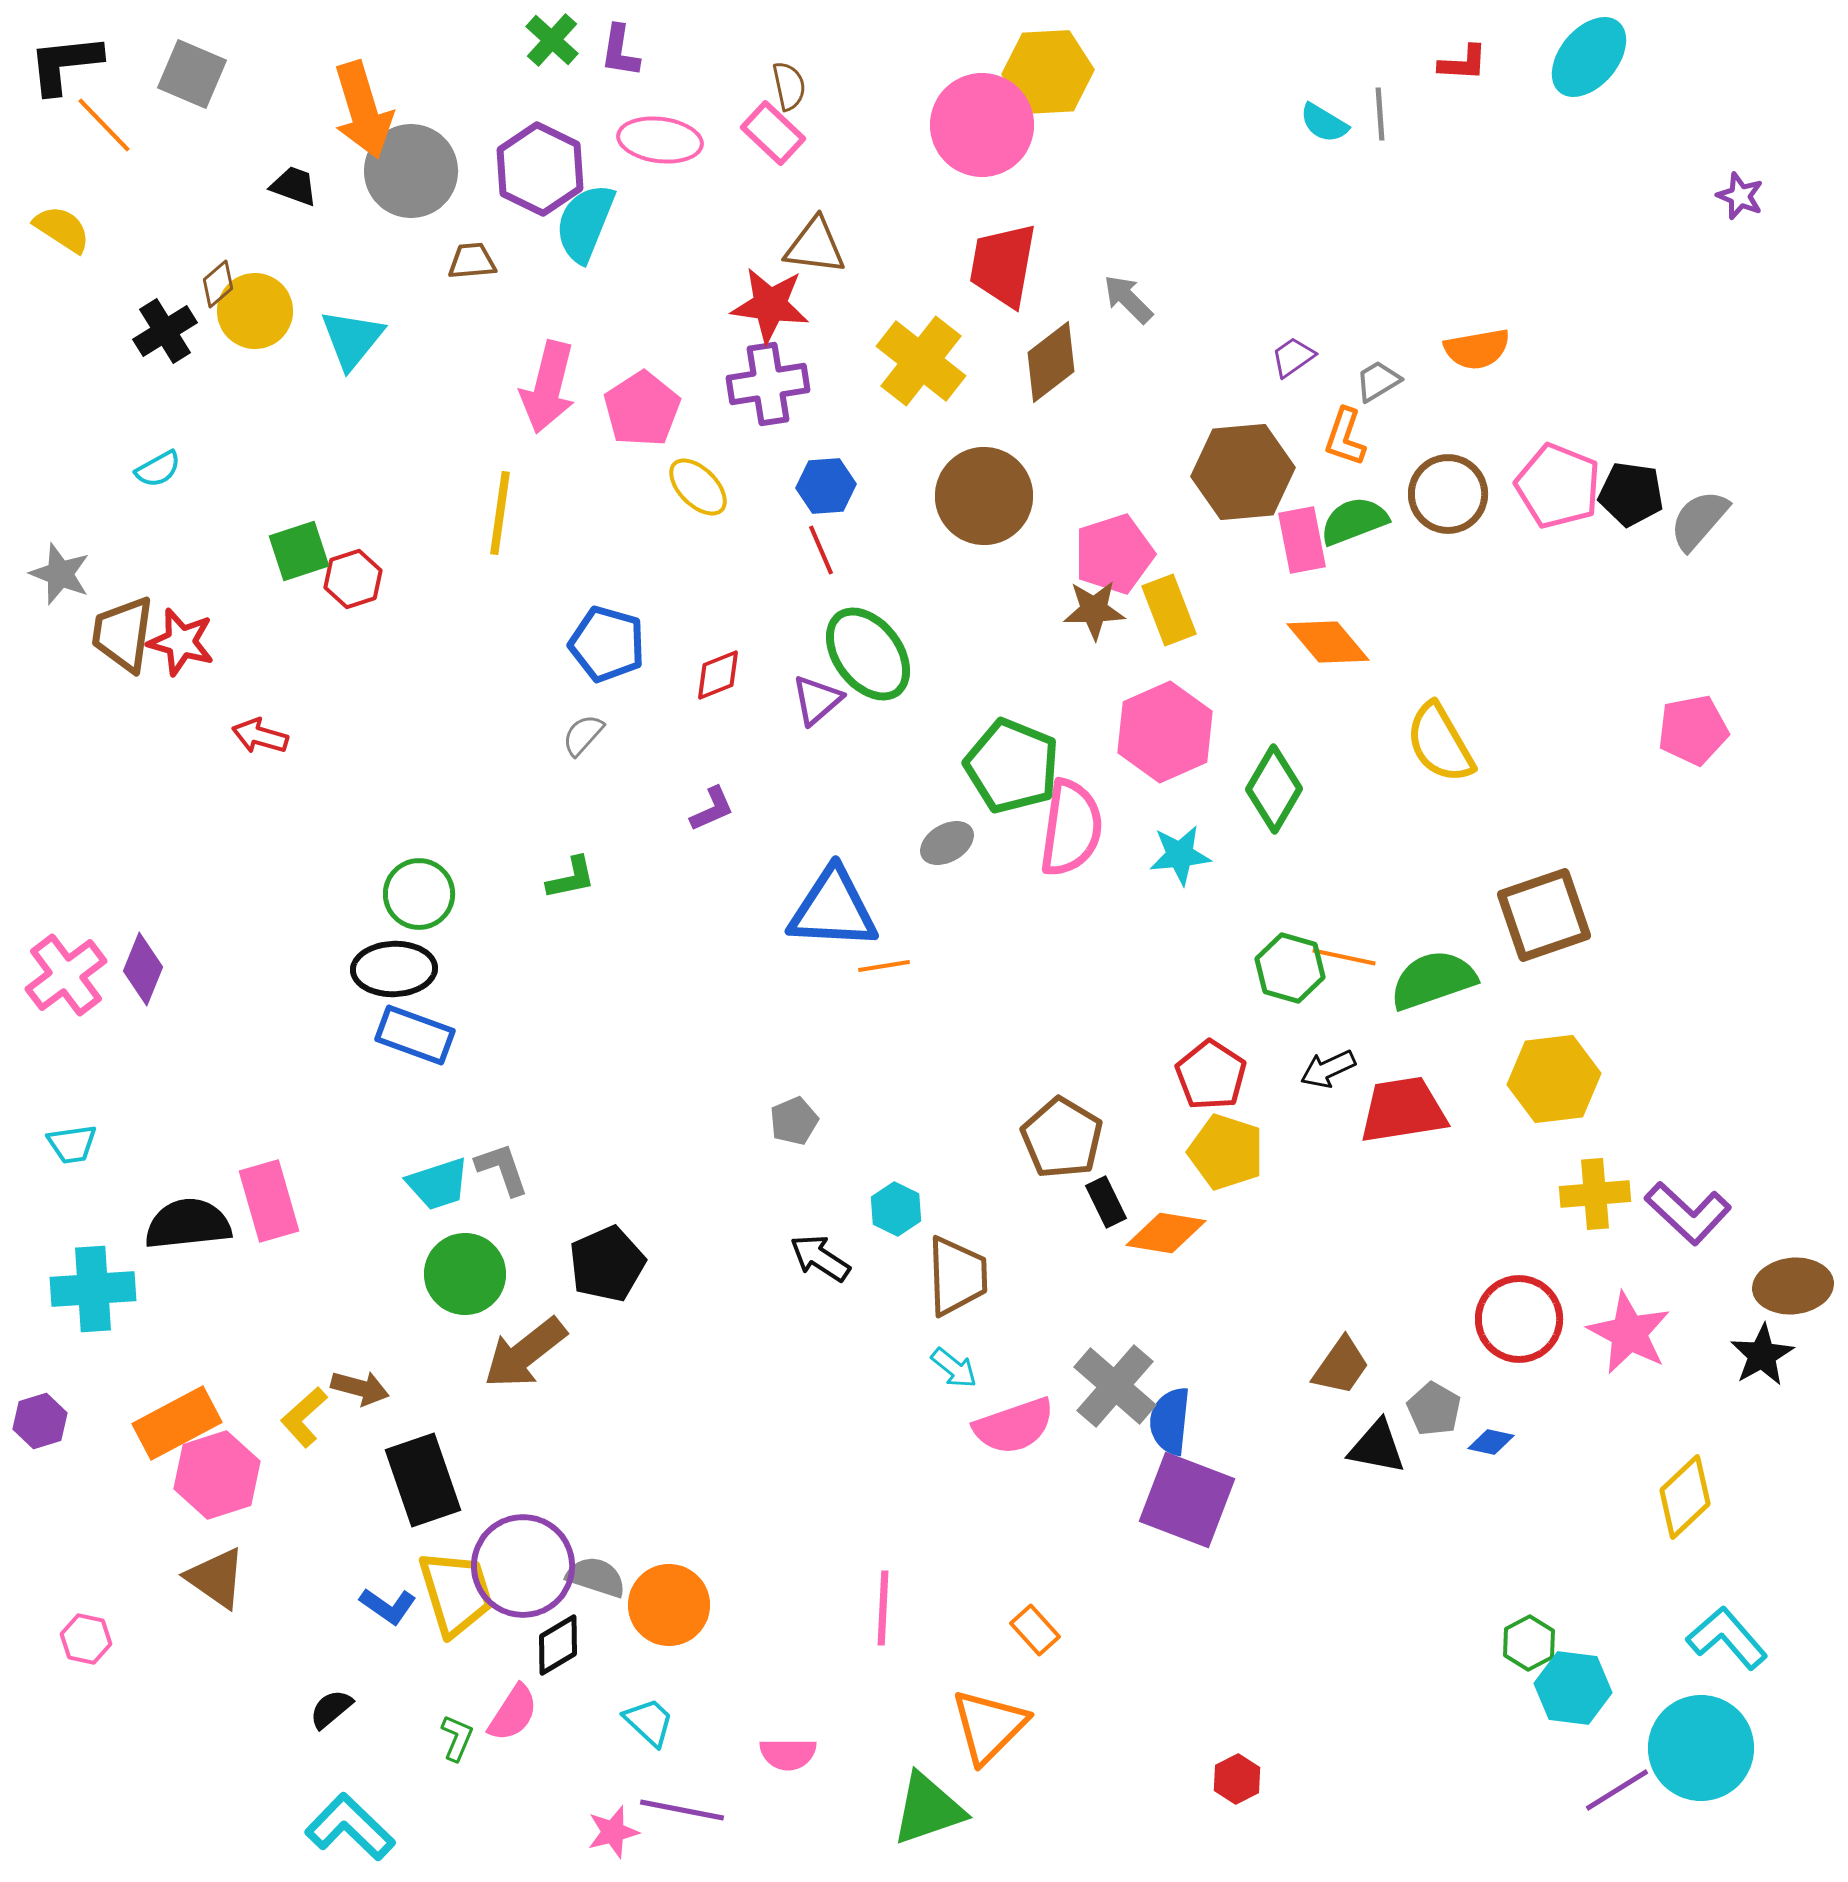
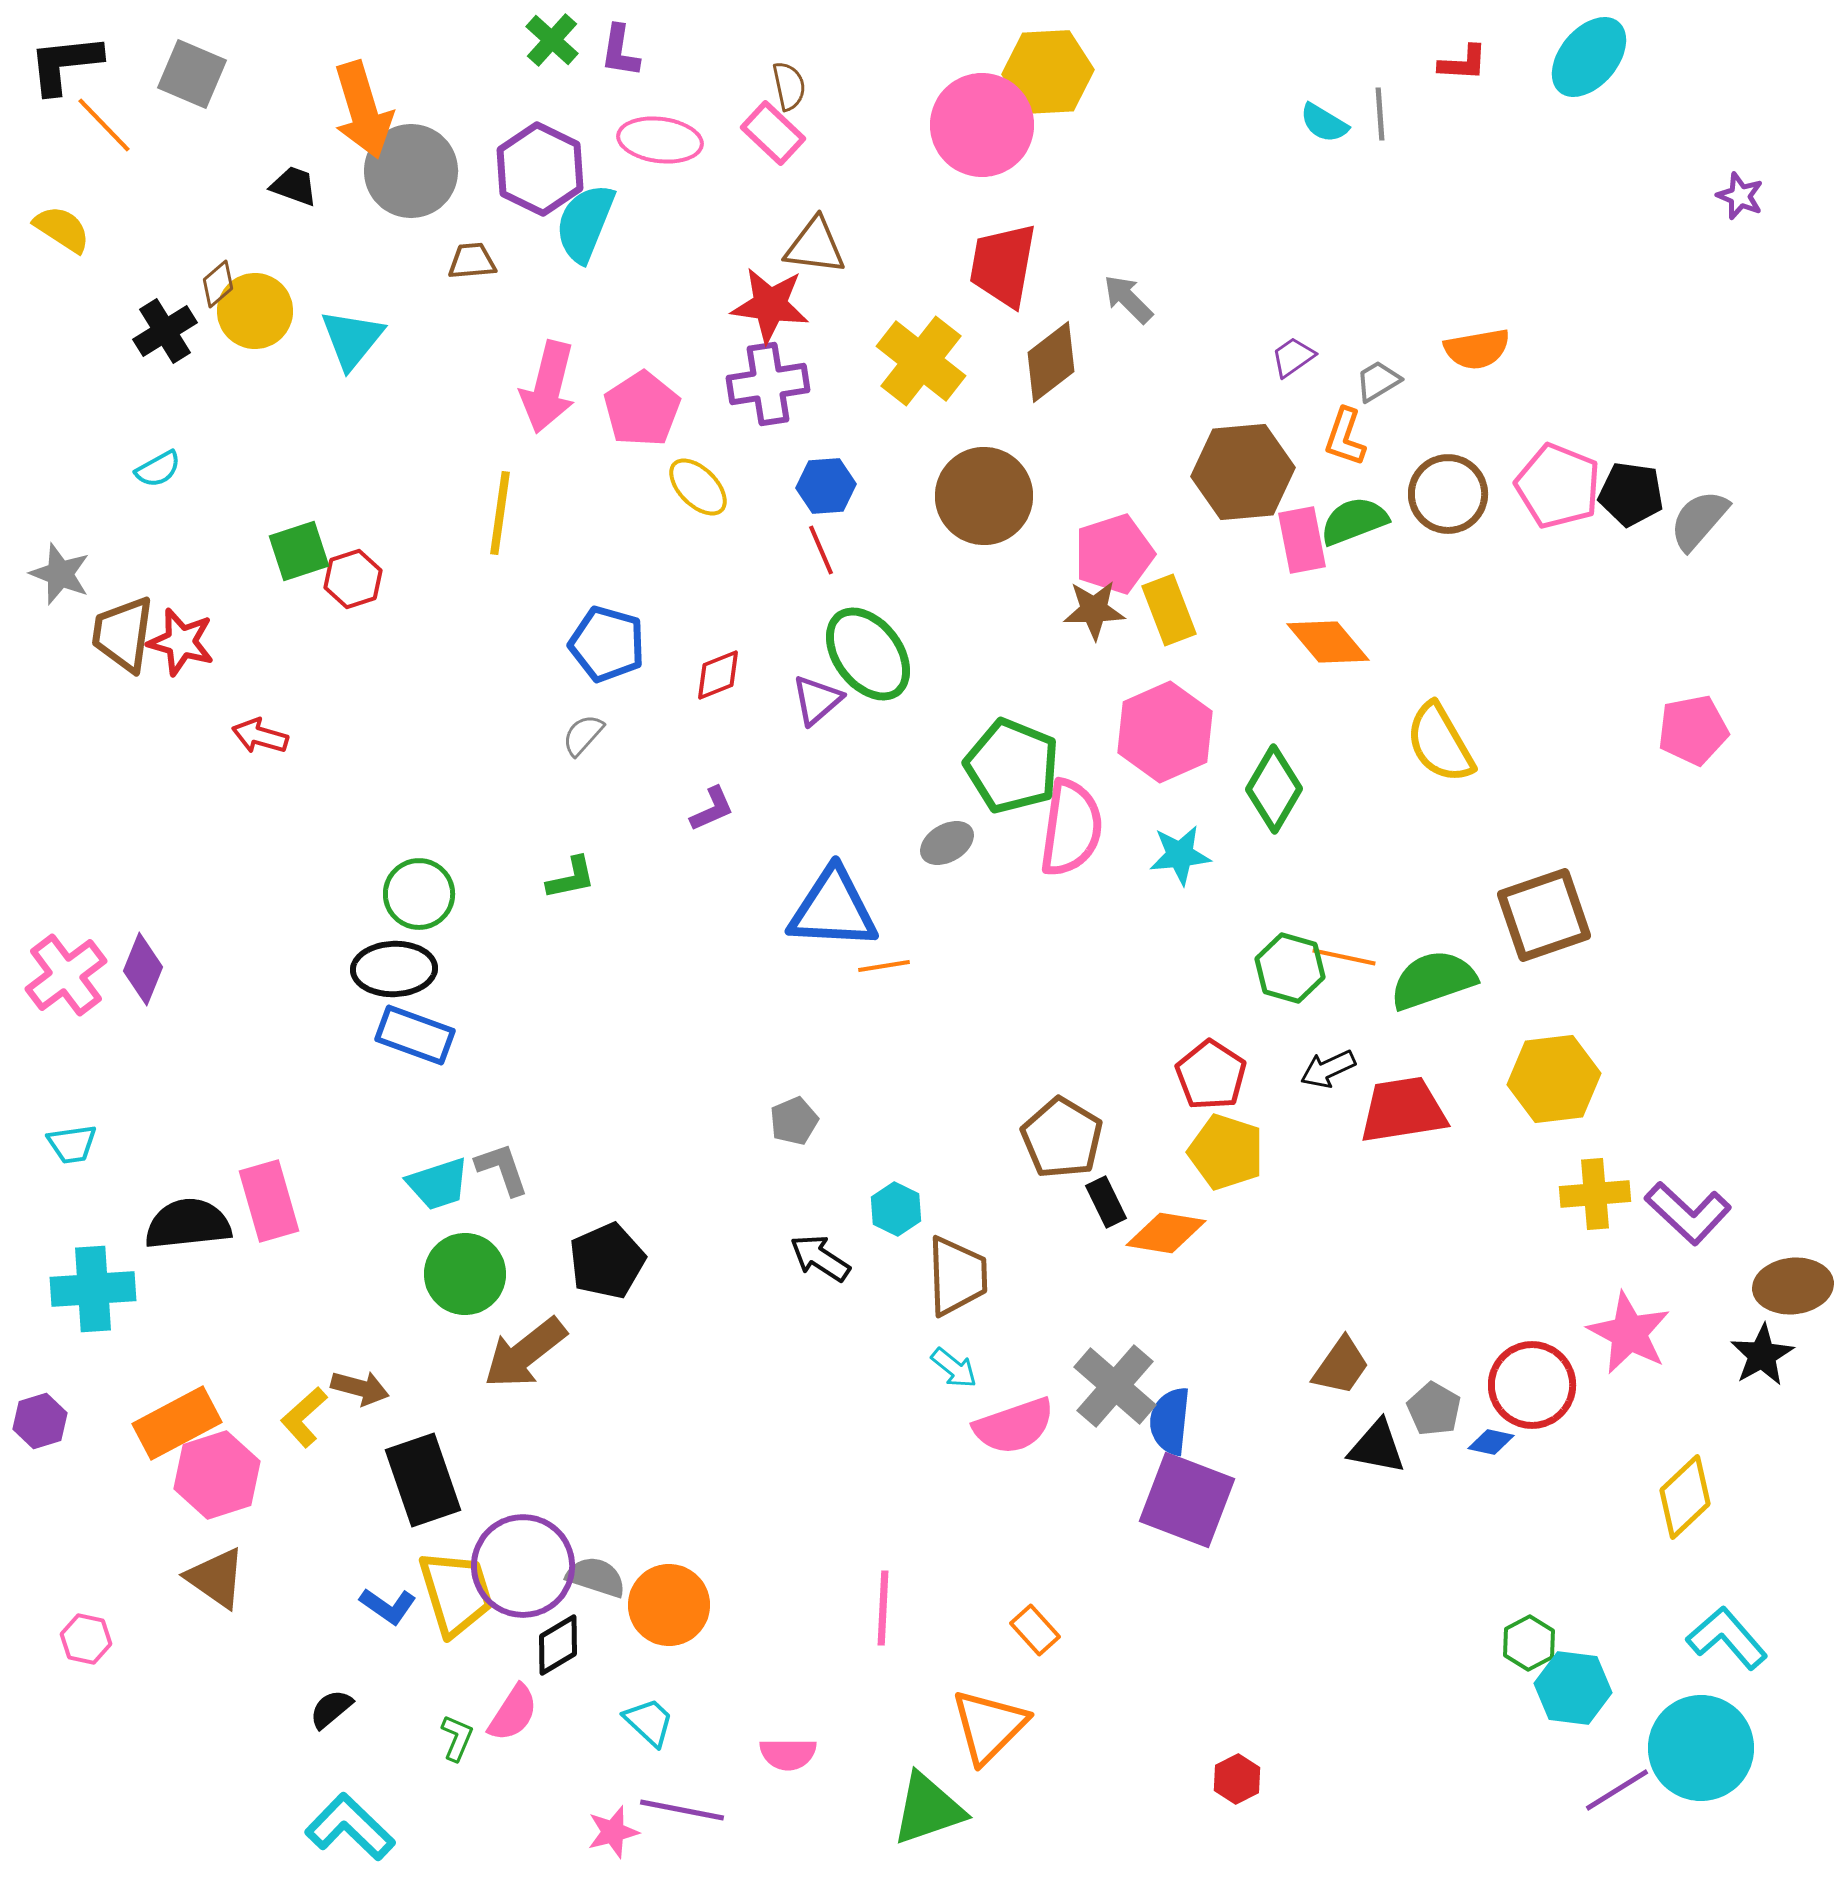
black pentagon at (607, 1264): moved 3 px up
red circle at (1519, 1319): moved 13 px right, 66 px down
